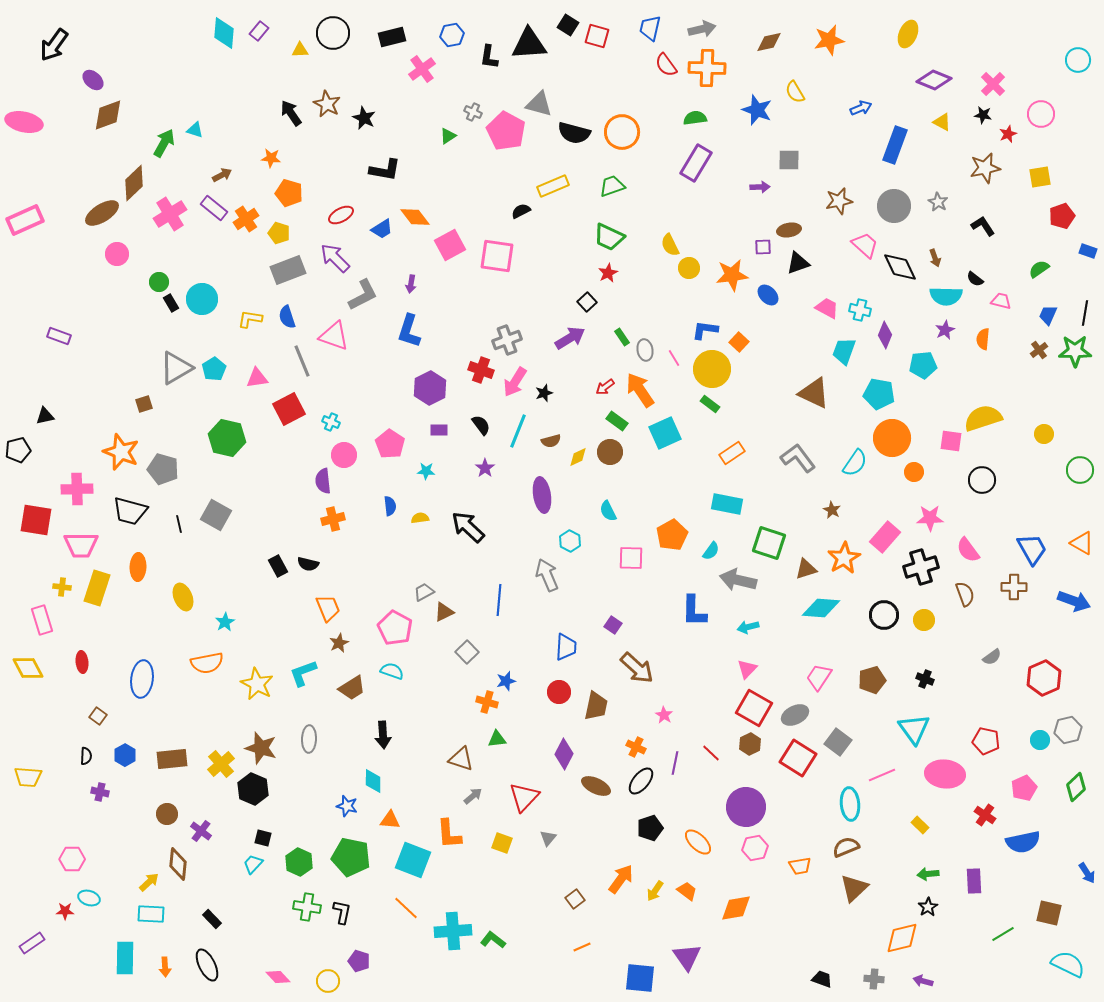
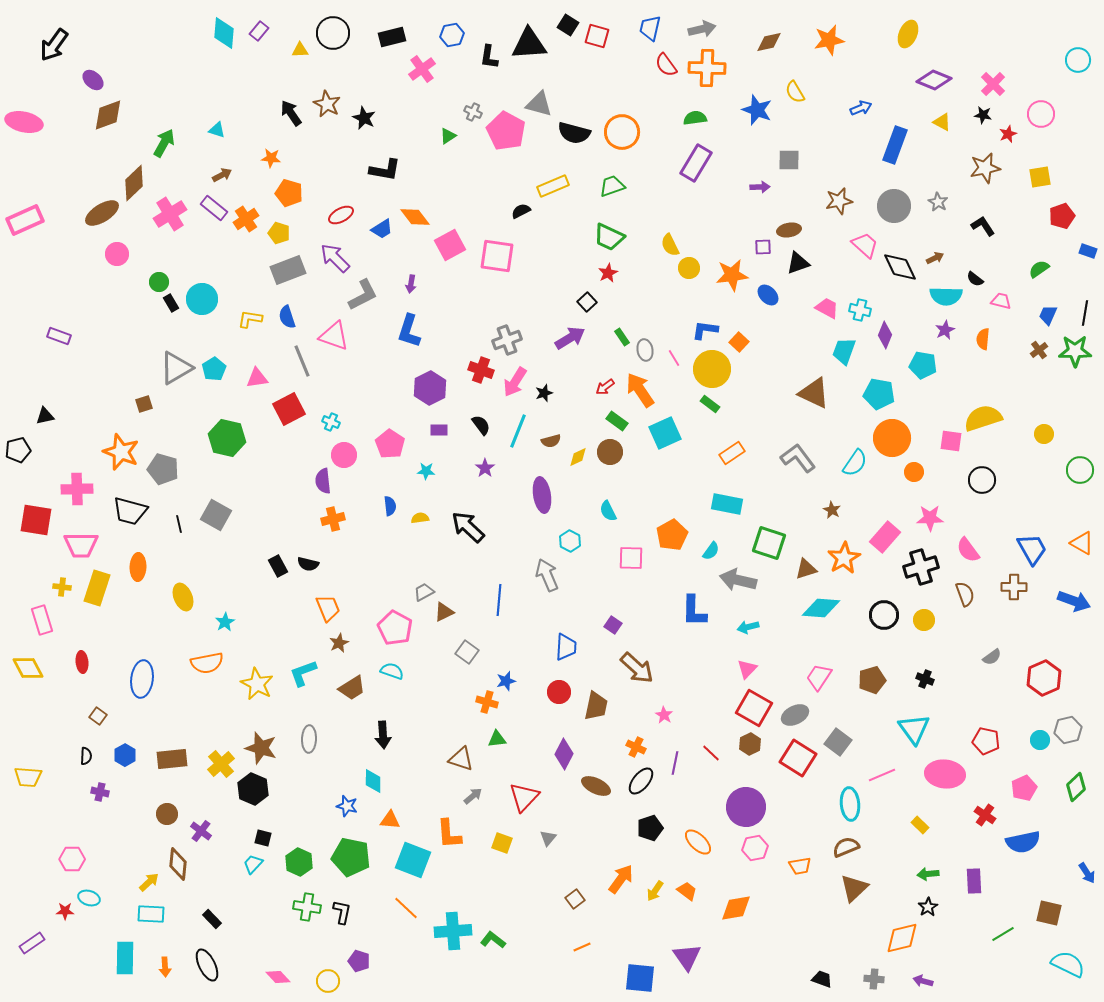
cyan triangle at (195, 130): moved 22 px right
brown arrow at (935, 258): rotated 96 degrees counterclockwise
cyan pentagon at (923, 365): rotated 16 degrees clockwise
gray square at (467, 652): rotated 10 degrees counterclockwise
